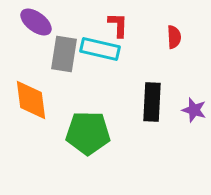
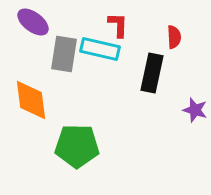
purple ellipse: moved 3 px left
black rectangle: moved 29 px up; rotated 9 degrees clockwise
purple star: moved 1 px right
green pentagon: moved 11 px left, 13 px down
